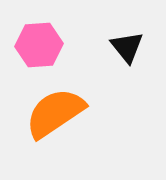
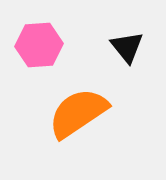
orange semicircle: moved 23 px right
